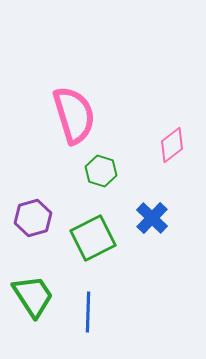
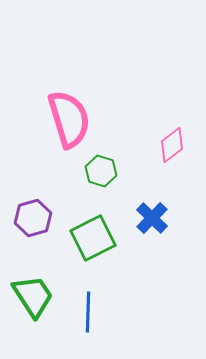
pink semicircle: moved 5 px left, 4 px down
